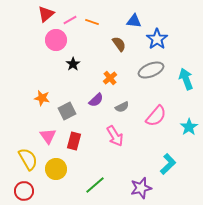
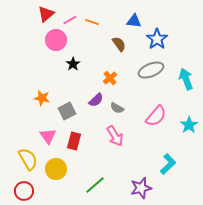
gray semicircle: moved 5 px left, 1 px down; rotated 56 degrees clockwise
cyan star: moved 2 px up
